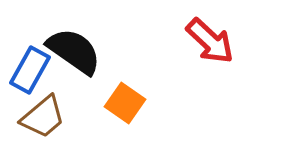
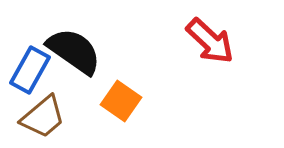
orange square: moved 4 px left, 2 px up
